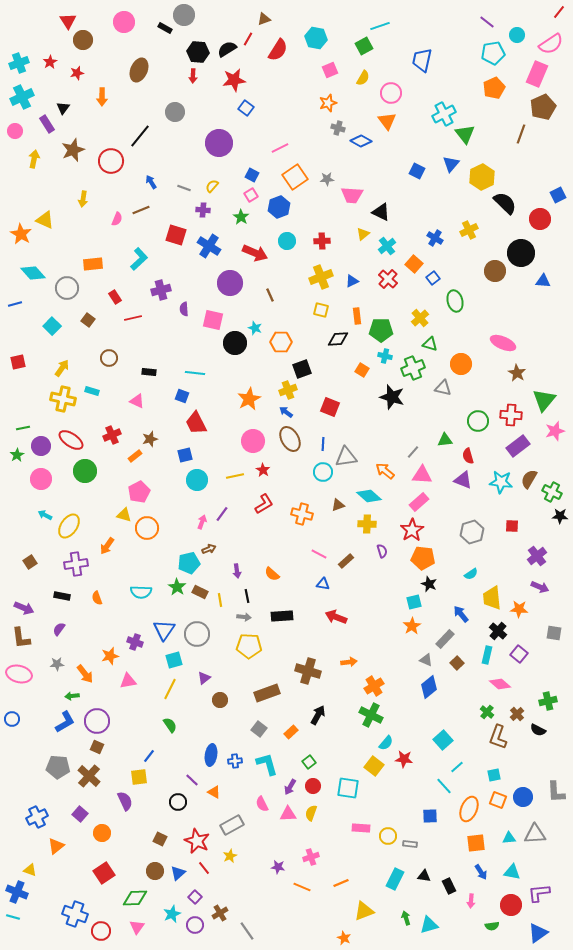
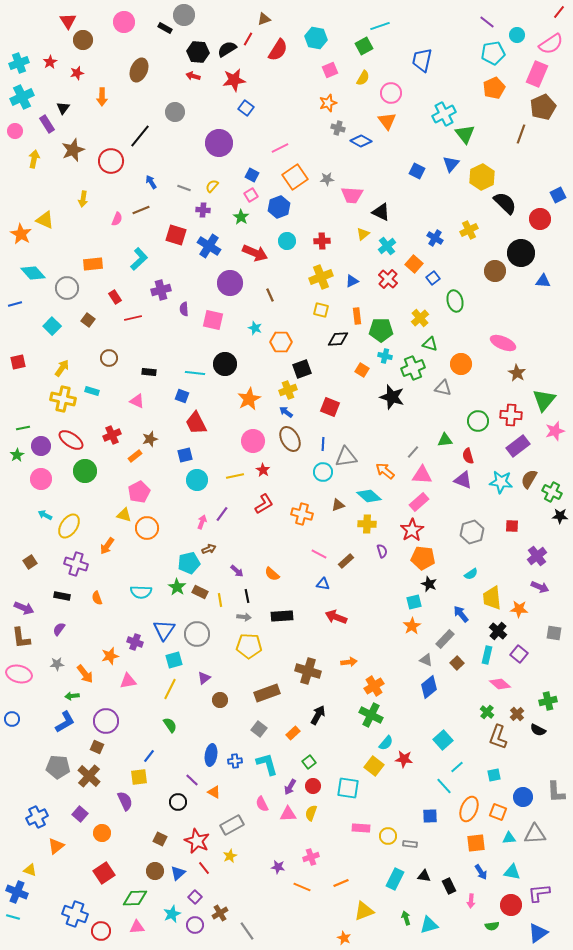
red arrow at (193, 76): rotated 104 degrees clockwise
black circle at (235, 343): moved 10 px left, 21 px down
purple cross at (76, 564): rotated 25 degrees clockwise
purple arrow at (237, 571): rotated 40 degrees counterclockwise
purple circle at (97, 721): moved 9 px right
orange rectangle at (291, 732): moved 2 px right, 1 px down
orange square at (498, 800): moved 12 px down
pink triangle at (137, 927): rotated 49 degrees clockwise
